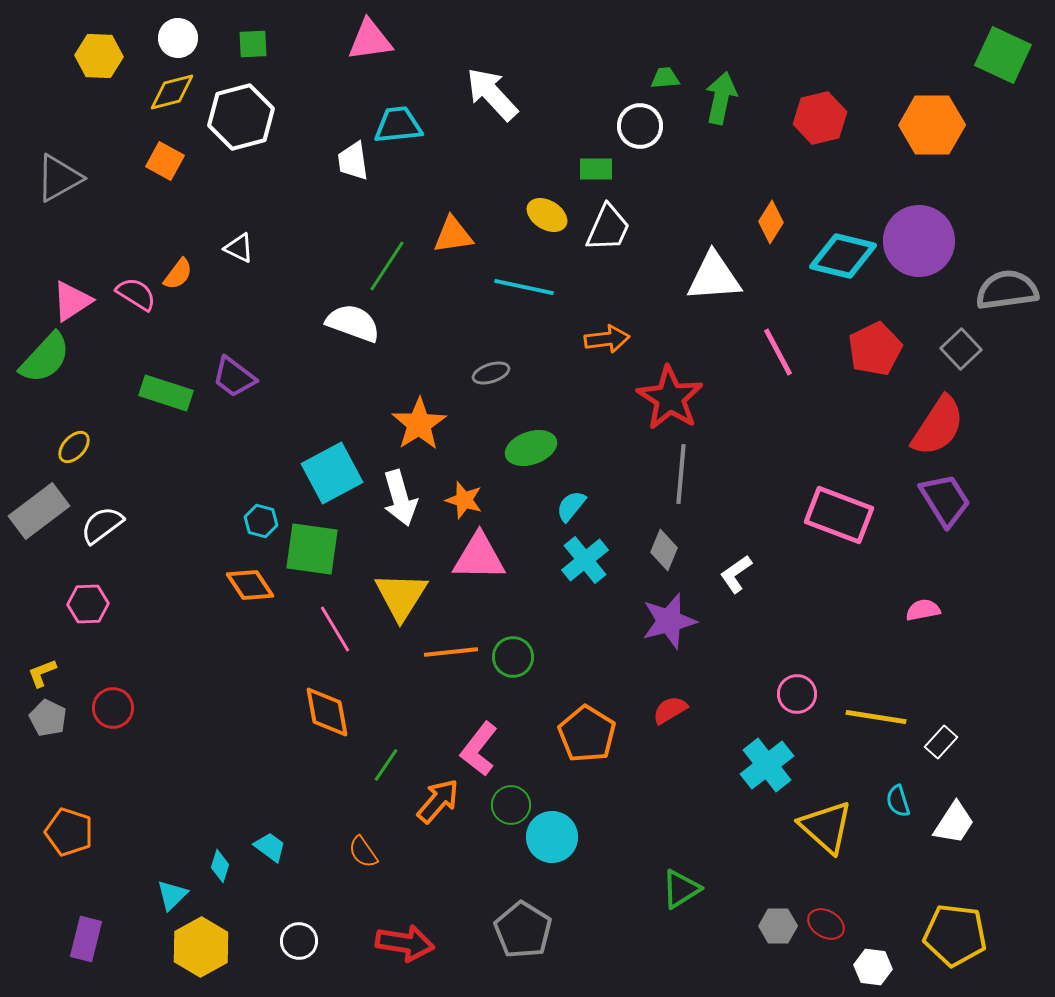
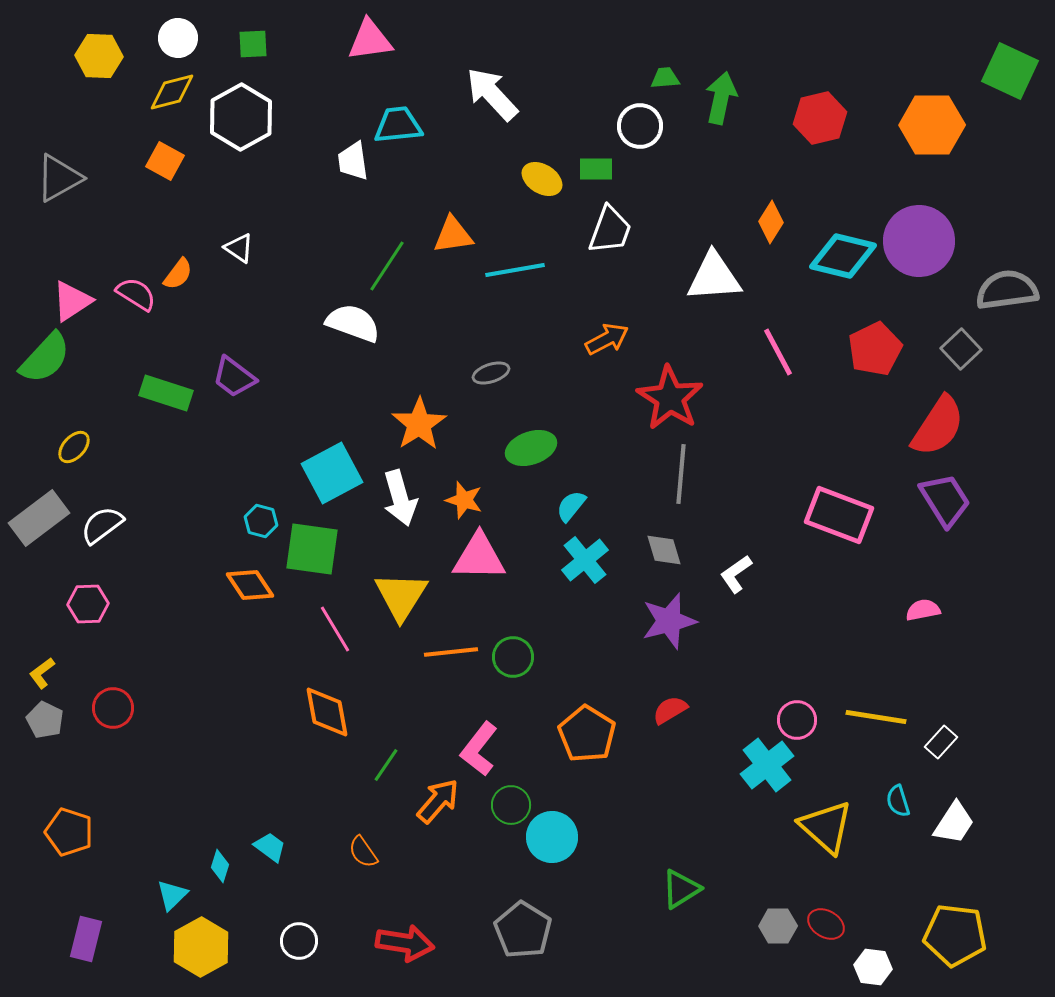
green square at (1003, 55): moved 7 px right, 16 px down
white hexagon at (241, 117): rotated 14 degrees counterclockwise
yellow ellipse at (547, 215): moved 5 px left, 36 px up
white trapezoid at (608, 228): moved 2 px right, 2 px down; rotated 4 degrees counterclockwise
white triangle at (239, 248): rotated 8 degrees clockwise
cyan line at (524, 287): moved 9 px left, 17 px up; rotated 22 degrees counterclockwise
orange arrow at (607, 339): rotated 21 degrees counterclockwise
gray rectangle at (39, 511): moved 7 px down
gray diamond at (664, 550): rotated 39 degrees counterclockwise
yellow L-shape at (42, 673): rotated 16 degrees counterclockwise
pink circle at (797, 694): moved 26 px down
gray pentagon at (48, 718): moved 3 px left, 2 px down
